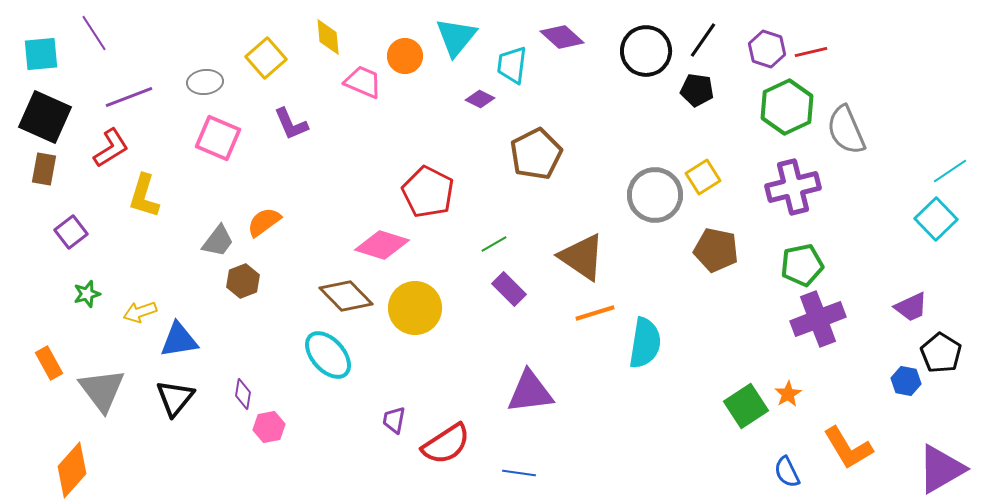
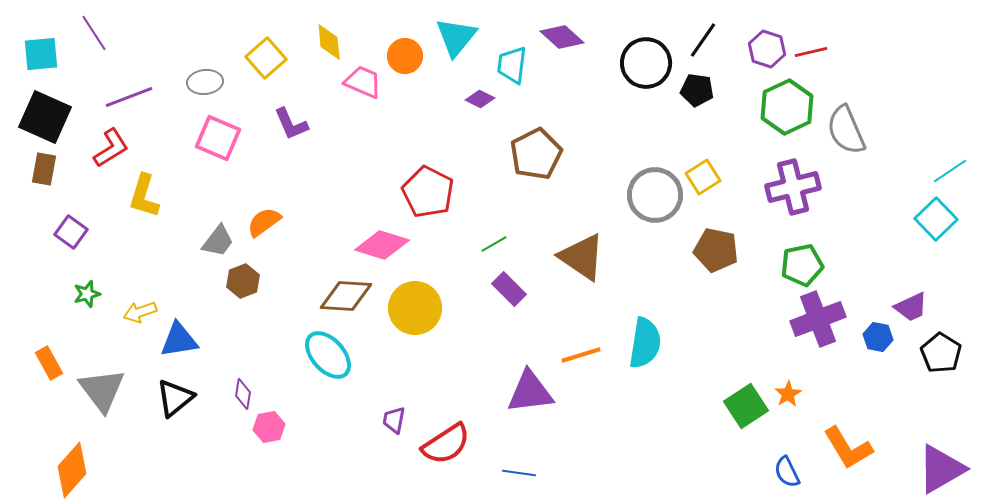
yellow diamond at (328, 37): moved 1 px right, 5 px down
black circle at (646, 51): moved 12 px down
purple square at (71, 232): rotated 16 degrees counterclockwise
brown diamond at (346, 296): rotated 42 degrees counterclockwise
orange line at (595, 313): moved 14 px left, 42 px down
blue hexagon at (906, 381): moved 28 px left, 44 px up
black triangle at (175, 398): rotated 12 degrees clockwise
